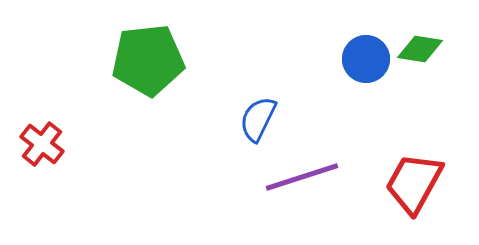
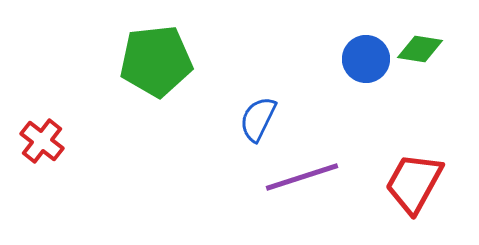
green pentagon: moved 8 px right, 1 px down
red cross: moved 3 px up
